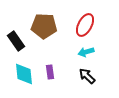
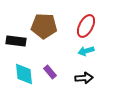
red ellipse: moved 1 px right, 1 px down
black rectangle: rotated 48 degrees counterclockwise
cyan arrow: moved 1 px up
purple rectangle: rotated 32 degrees counterclockwise
black arrow: moved 3 px left, 2 px down; rotated 132 degrees clockwise
